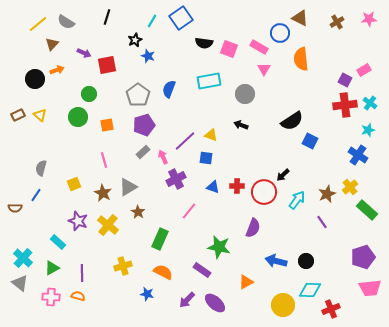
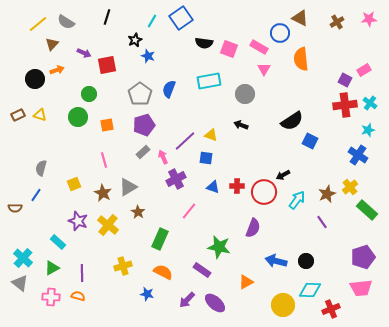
gray pentagon at (138, 95): moved 2 px right, 1 px up
yellow triangle at (40, 115): rotated 24 degrees counterclockwise
black arrow at (283, 175): rotated 16 degrees clockwise
pink trapezoid at (370, 288): moved 9 px left
